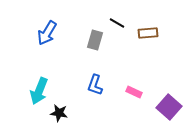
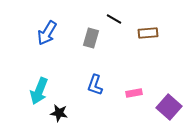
black line: moved 3 px left, 4 px up
gray rectangle: moved 4 px left, 2 px up
pink rectangle: moved 1 px down; rotated 35 degrees counterclockwise
